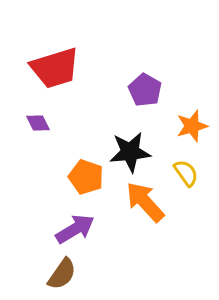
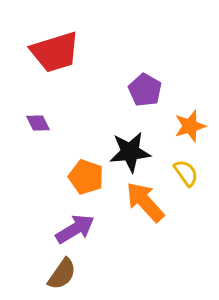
red trapezoid: moved 16 px up
orange star: moved 2 px left
